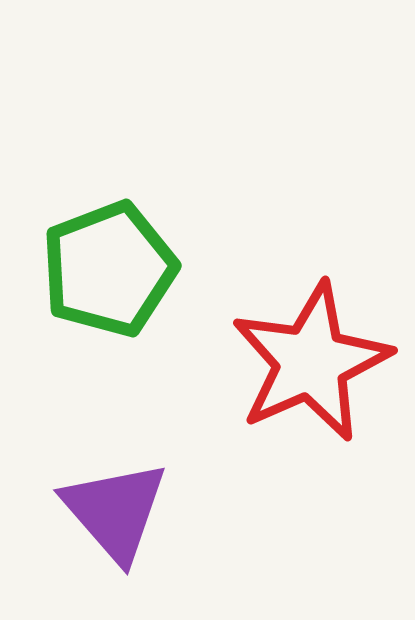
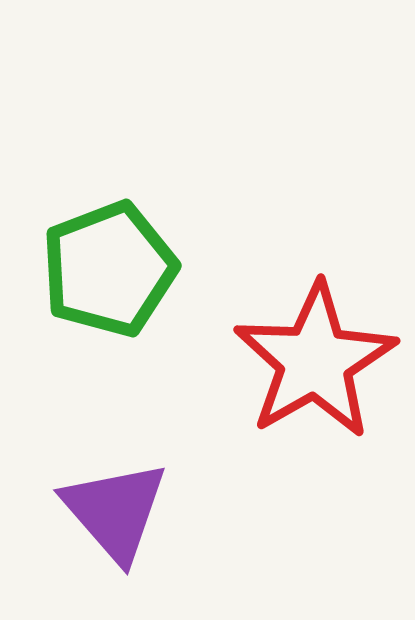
red star: moved 4 px right, 1 px up; rotated 6 degrees counterclockwise
